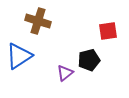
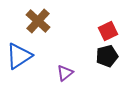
brown cross: rotated 25 degrees clockwise
red square: rotated 18 degrees counterclockwise
black pentagon: moved 18 px right, 4 px up
